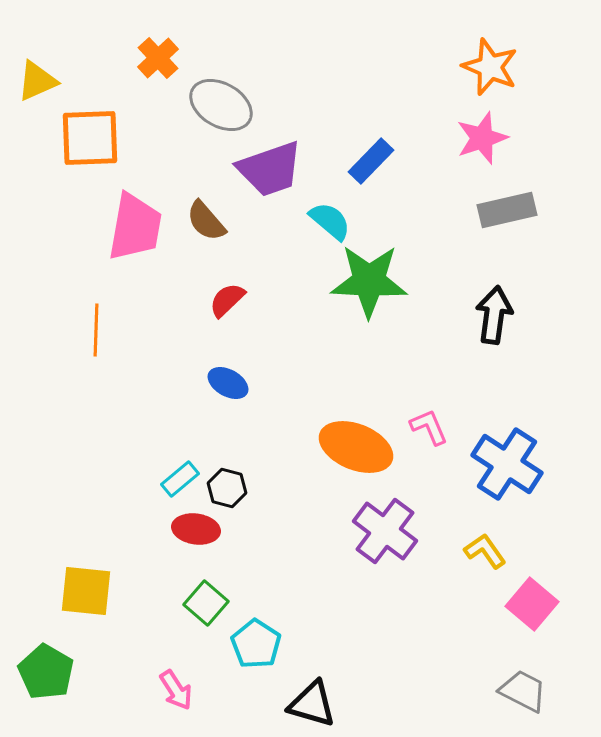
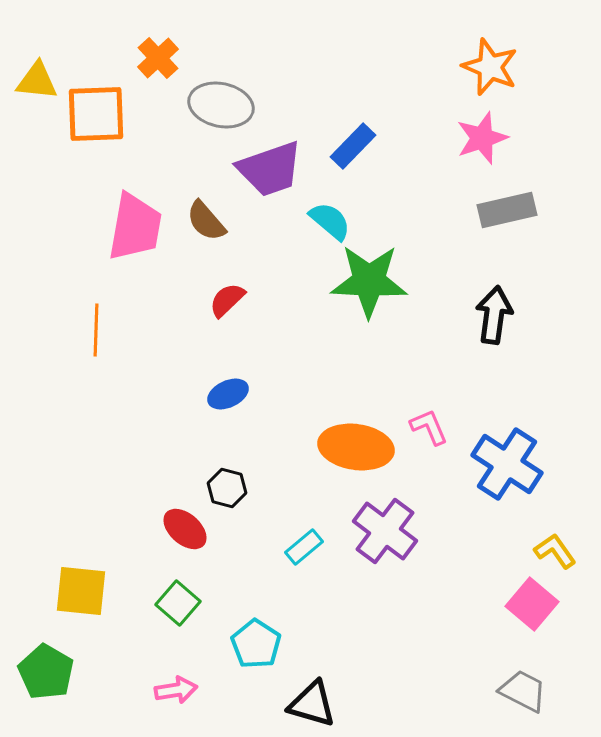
yellow triangle: rotated 30 degrees clockwise
gray ellipse: rotated 18 degrees counterclockwise
orange square: moved 6 px right, 24 px up
blue rectangle: moved 18 px left, 15 px up
blue ellipse: moved 11 px down; rotated 54 degrees counterclockwise
orange ellipse: rotated 14 degrees counterclockwise
cyan rectangle: moved 124 px right, 68 px down
red ellipse: moved 11 px left; rotated 33 degrees clockwise
yellow L-shape: moved 70 px right
yellow square: moved 5 px left
green square: moved 28 px left
pink arrow: rotated 66 degrees counterclockwise
